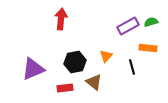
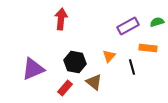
green semicircle: moved 6 px right
orange triangle: moved 3 px right
black hexagon: rotated 20 degrees clockwise
red rectangle: rotated 42 degrees counterclockwise
